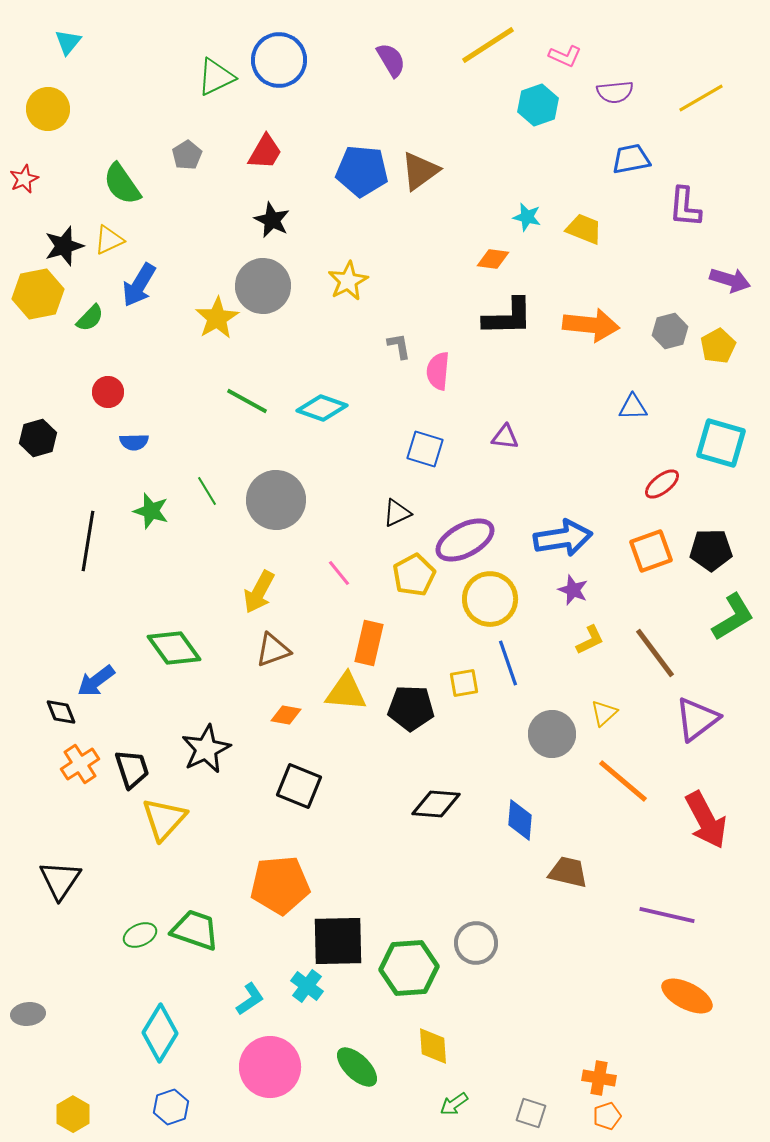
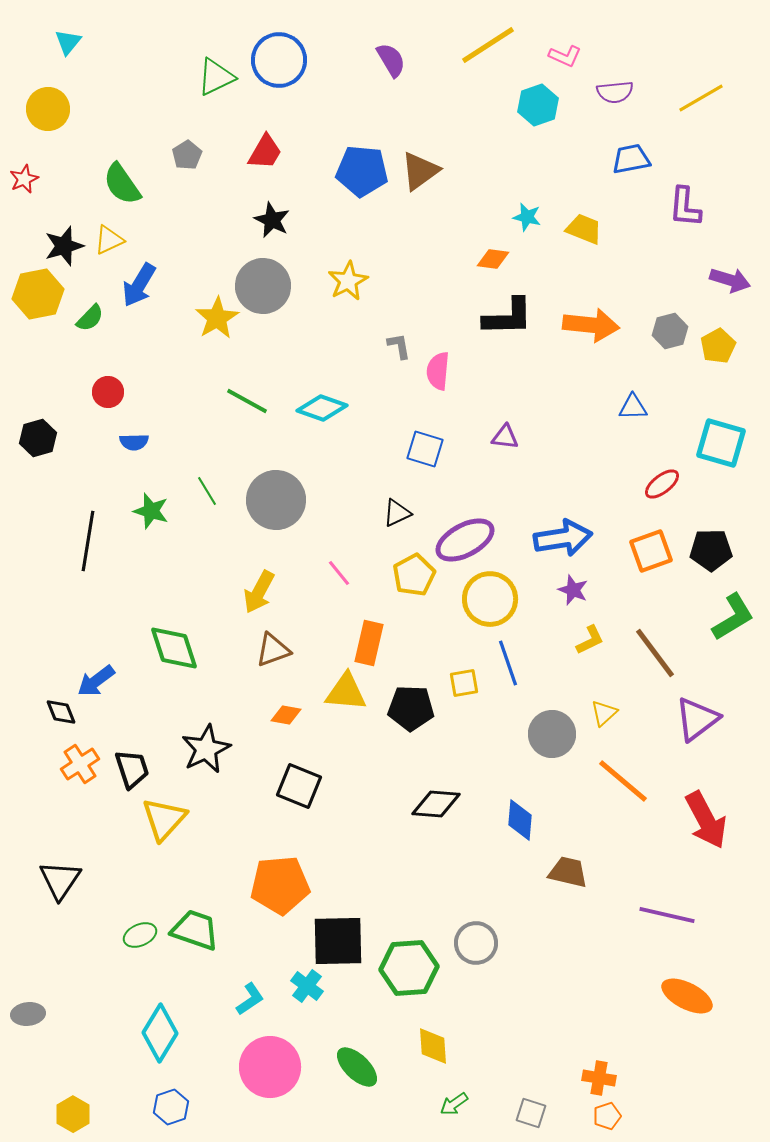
green diamond at (174, 648): rotated 18 degrees clockwise
